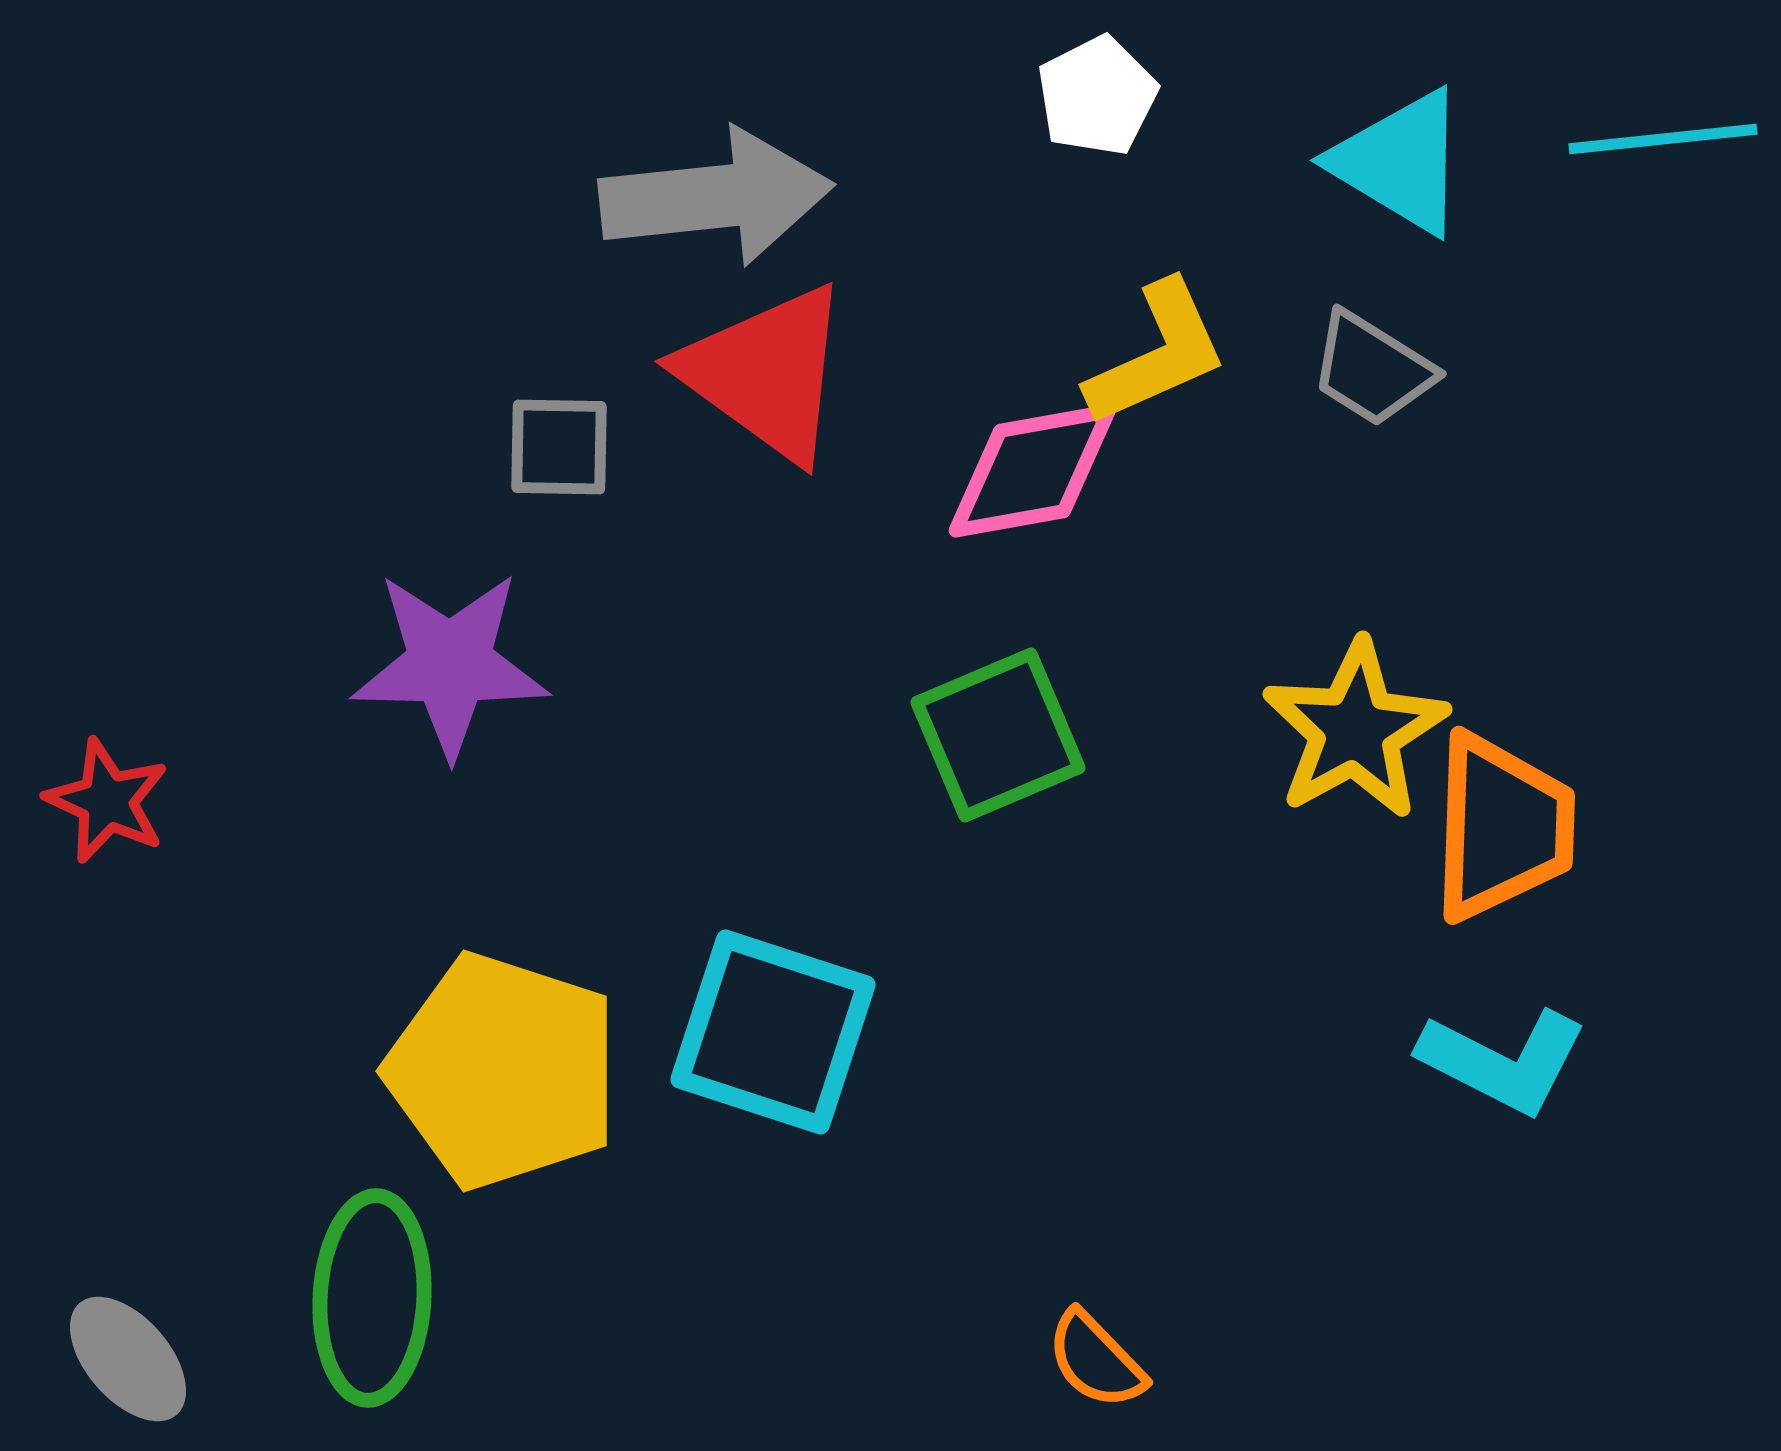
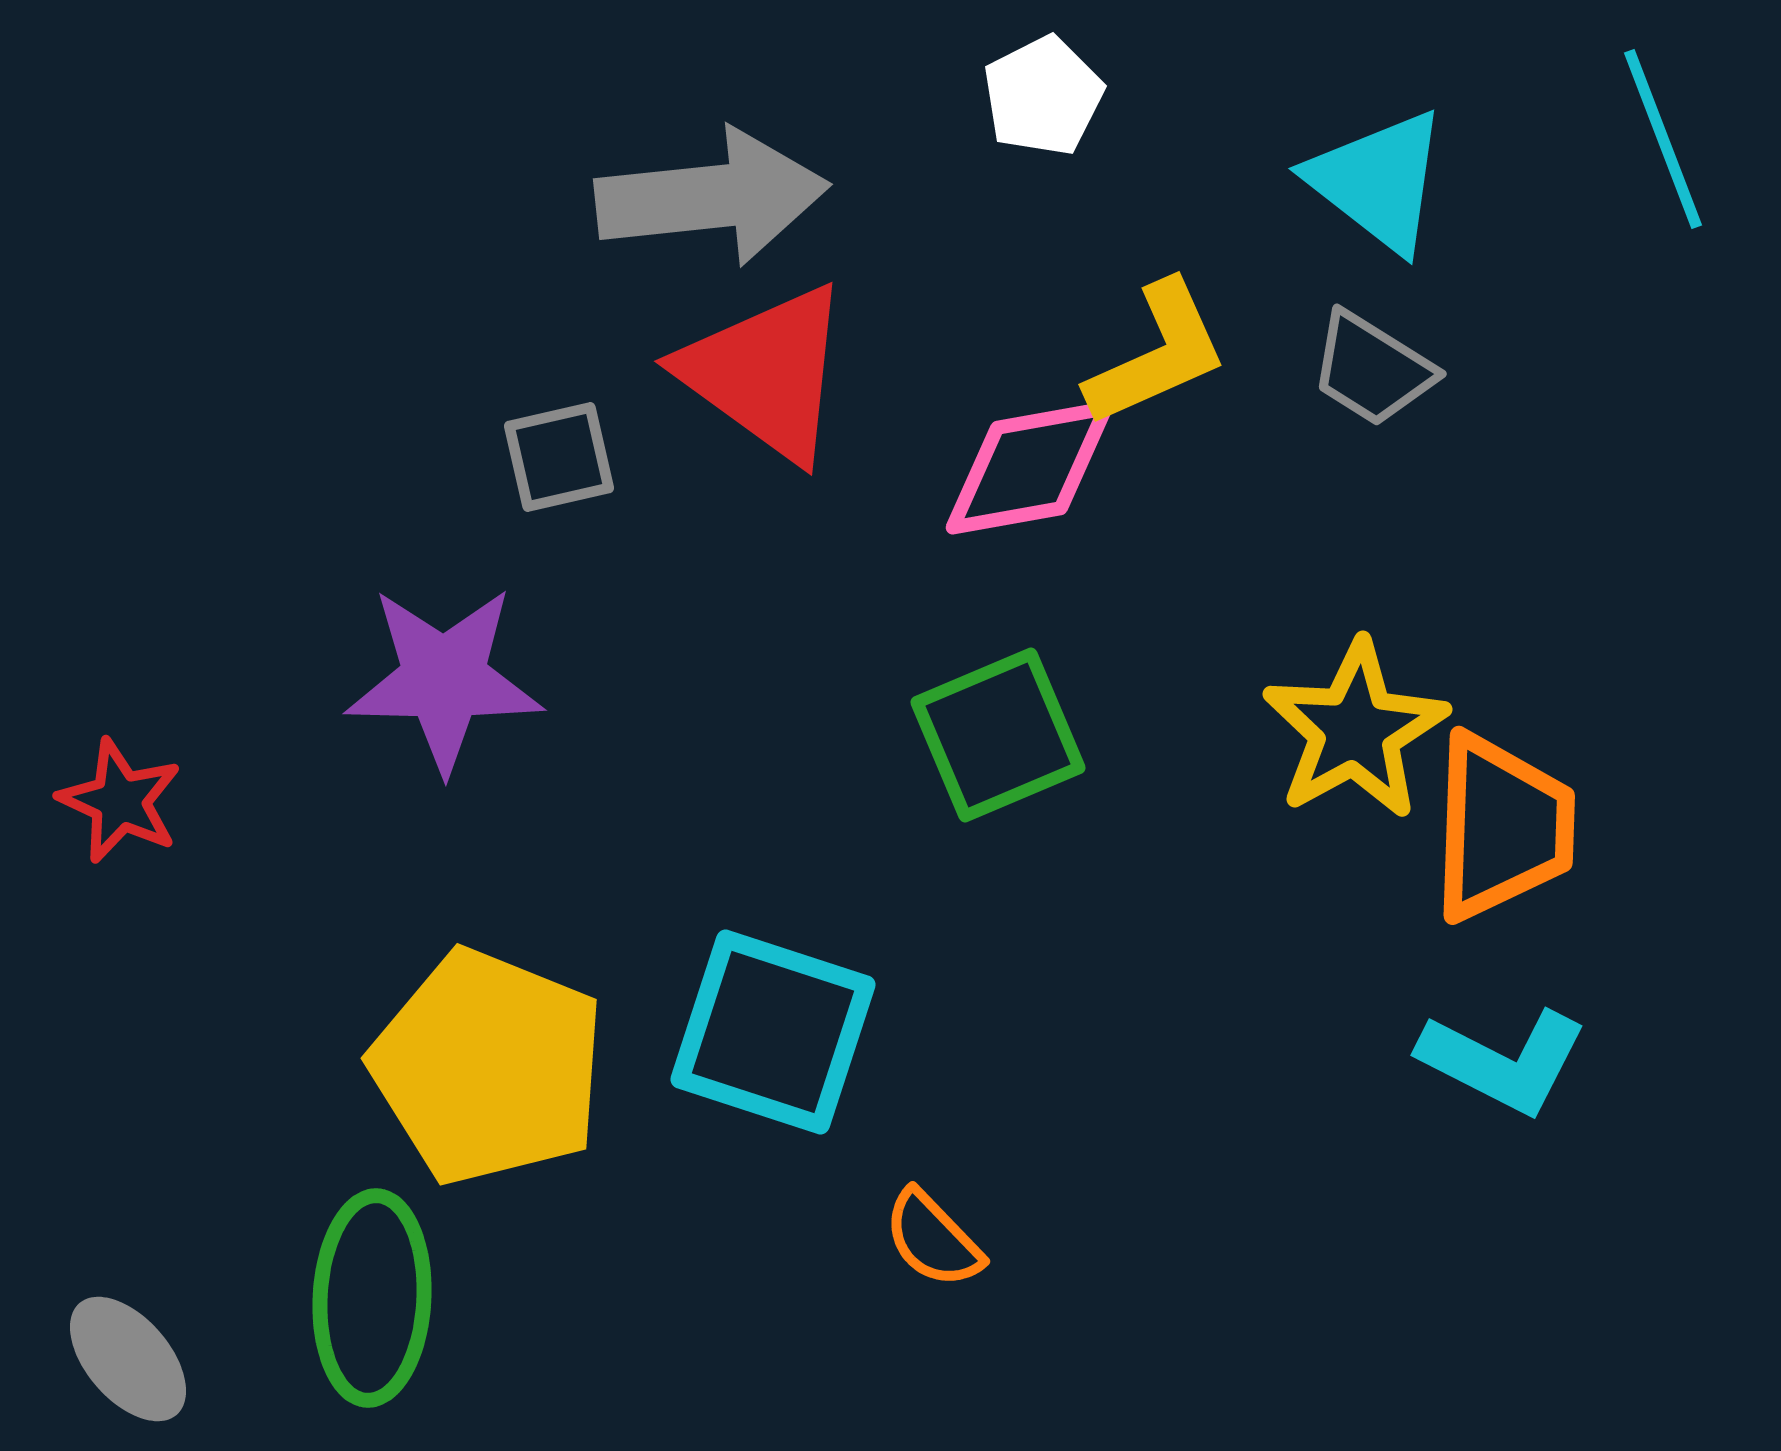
white pentagon: moved 54 px left
cyan line: rotated 75 degrees clockwise
cyan triangle: moved 22 px left, 19 px down; rotated 7 degrees clockwise
gray arrow: moved 4 px left
gray square: moved 10 px down; rotated 14 degrees counterclockwise
pink diamond: moved 3 px left, 3 px up
purple star: moved 6 px left, 15 px down
red star: moved 13 px right
yellow pentagon: moved 15 px left, 4 px up; rotated 4 degrees clockwise
orange semicircle: moved 163 px left, 121 px up
